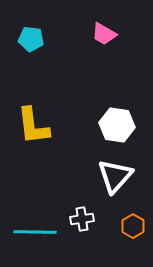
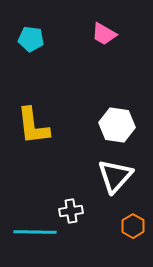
white cross: moved 11 px left, 8 px up
